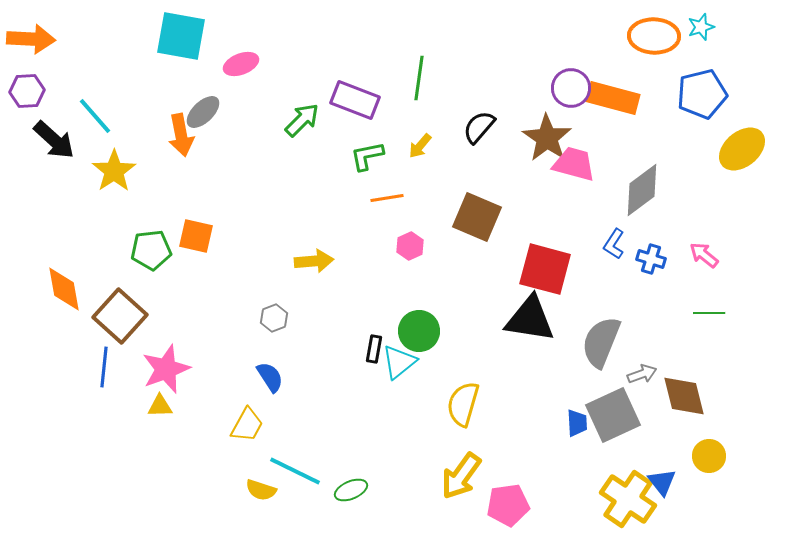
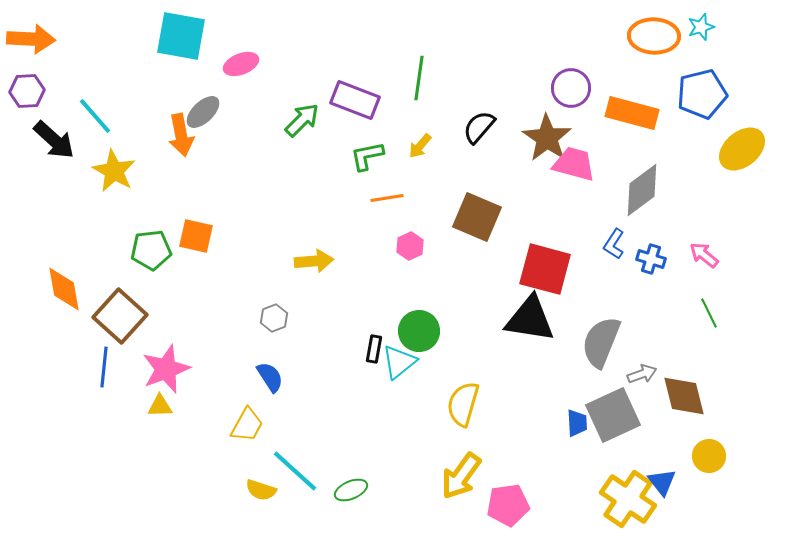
orange rectangle at (613, 98): moved 19 px right, 15 px down
yellow star at (114, 171): rotated 9 degrees counterclockwise
green line at (709, 313): rotated 64 degrees clockwise
cyan line at (295, 471): rotated 16 degrees clockwise
